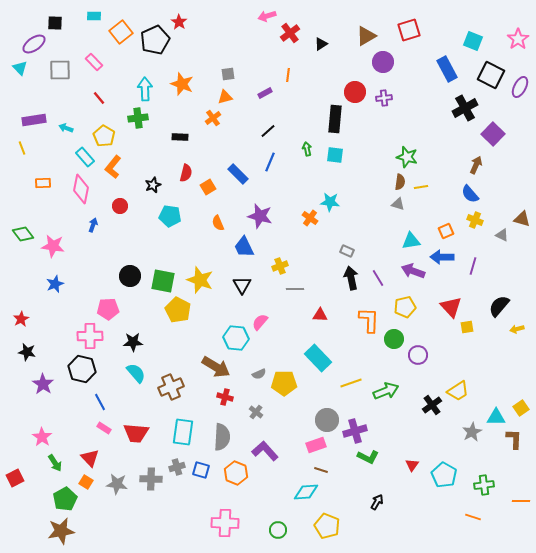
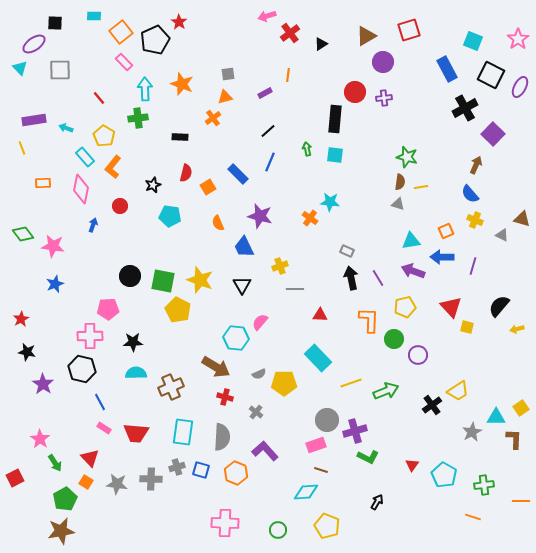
pink rectangle at (94, 62): moved 30 px right
yellow square at (467, 327): rotated 24 degrees clockwise
cyan semicircle at (136, 373): rotated 50 degrees counterclockwise
pink star at (42, 437): moved 2 px left, 2 px down
